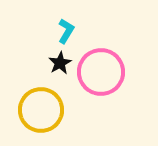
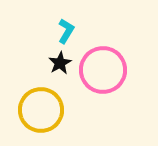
pink circle: moved 2 px right, 2 px up
